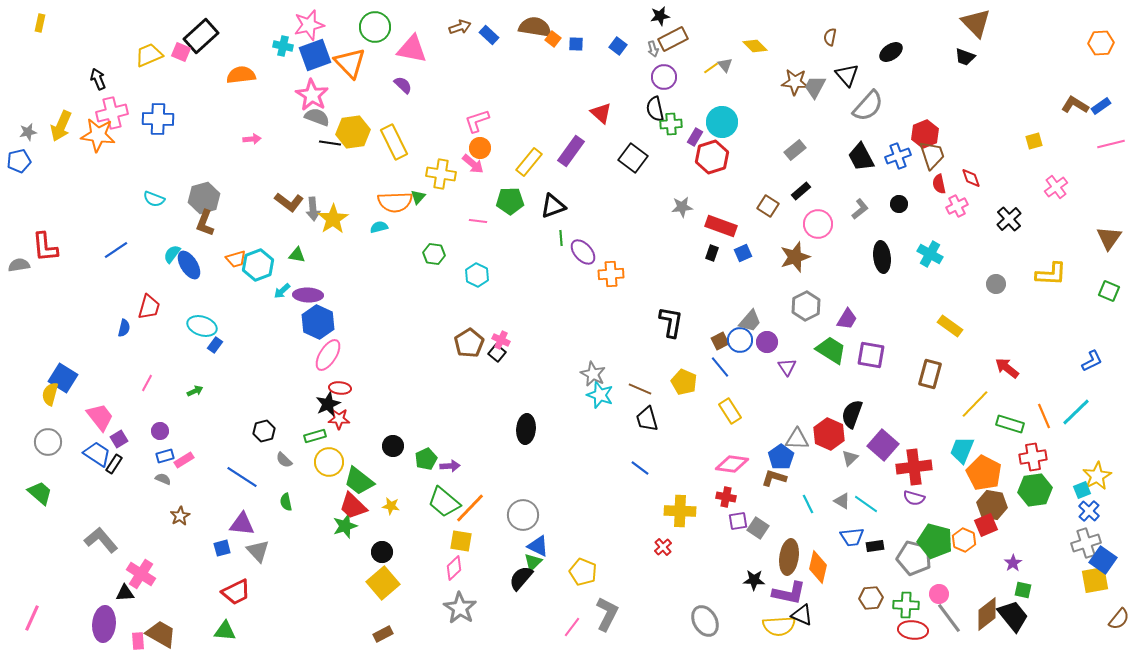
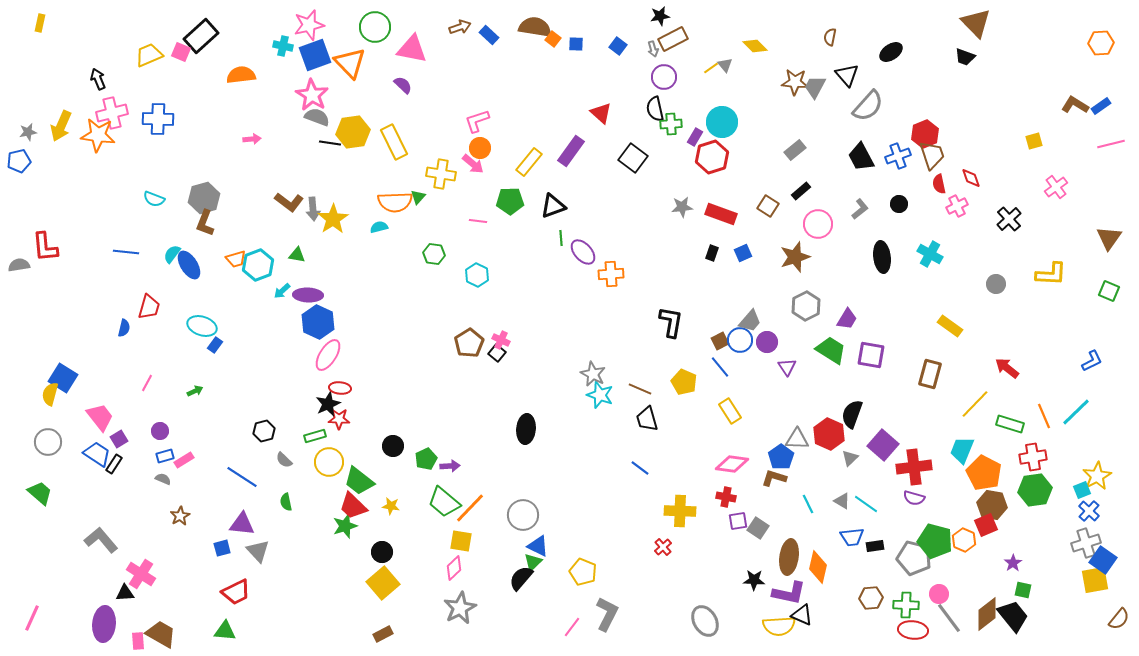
red rectangle at (721, 226): moved 12 px up
blue line at (116, 250): moved 10 px right, 2 px down; rotated 40 degrees clockwise
gray star at (460, 608): rotated 12 degrees clockwise
